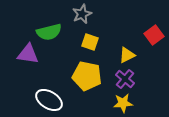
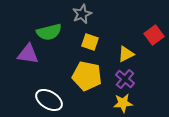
yellow triangle: moved 1 px left, 1 px up
